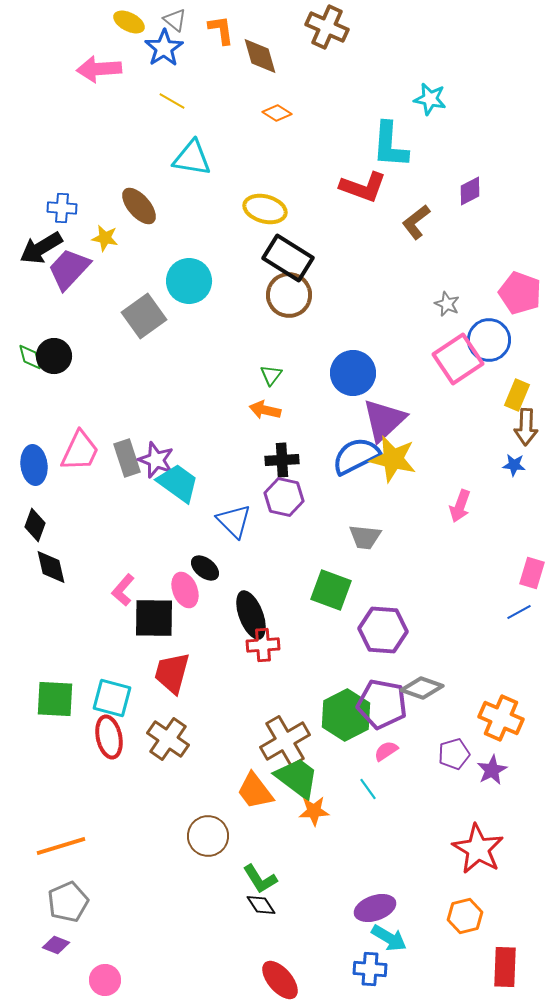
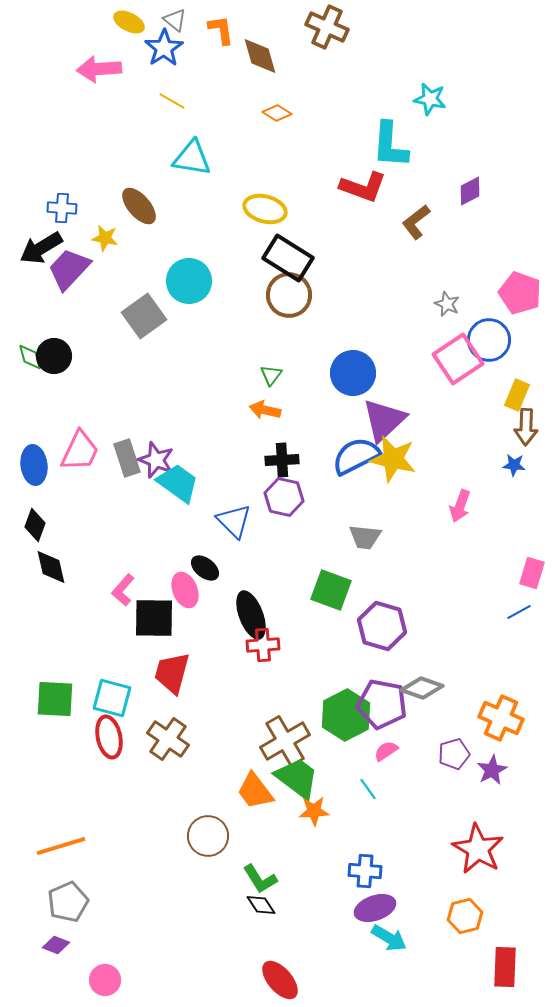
purple hexagon at (383, 630): moved 1 px left, 4 px up; rotated 12 degrees clockwise
blue cross at (370, 969): moved 5 px left, 98 px up
